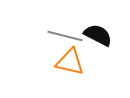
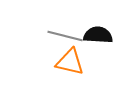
black semicircle: rotated 24 degrees counterclockwise
